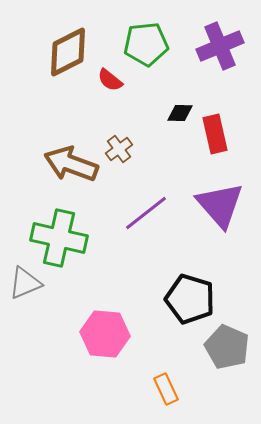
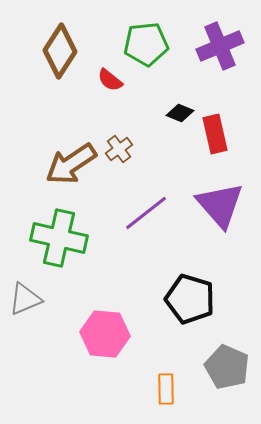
brown diamond: moved 8 px left, 1 px up; rotated 30 degrees counterclockwise
black diamond: rotated 20 degrees clockwise
brown arrow: rotated 54 degrees counterclockwise
gray triangle: moved 16 px down
gray pentagon: moved 20 px down
orange rectangle: rotated 24 degrees clockwise
